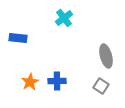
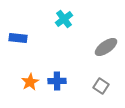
cyan cross: moved 1 px down
gray ellipse: moved 9 px up; rotated 70 degrees clockwise
